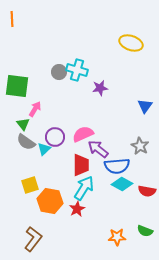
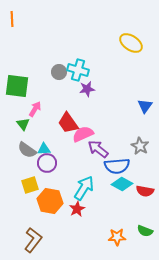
yellow ellipse: rotated 15 degrees clockwise
cyan cross: moved 1 px right
purple star: moved 13 px left, 1 px down
purple circle: moved 8 px left, 26 px down
gray semicircle: moved 1 px right, 8 px down
cyan triangle: rotated 40 degrees clockwise
red trapezoid: moved 13 px left, 42 px up; rotated 145 degrees clockwise
red semicircle: moved 2 px left
brown L-shape: moved 1 px down
